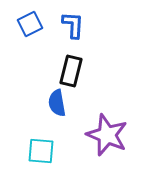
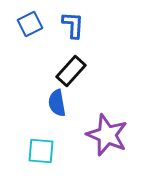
black rectangle: rotated 28 degrees clockwise
